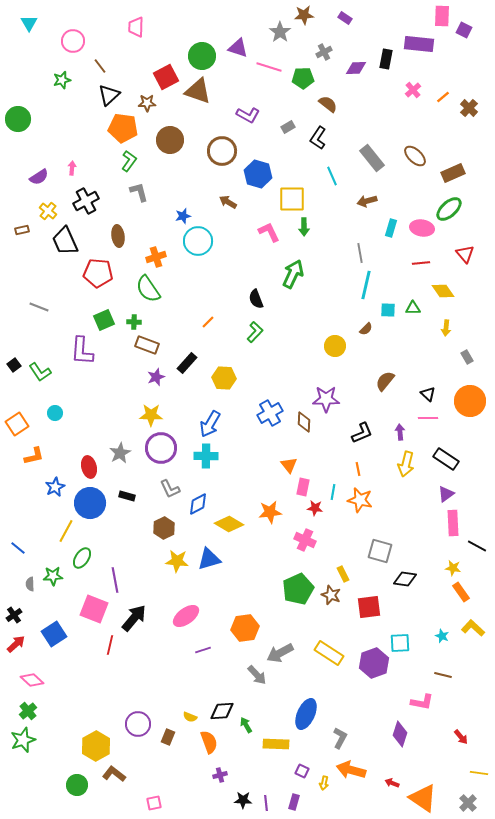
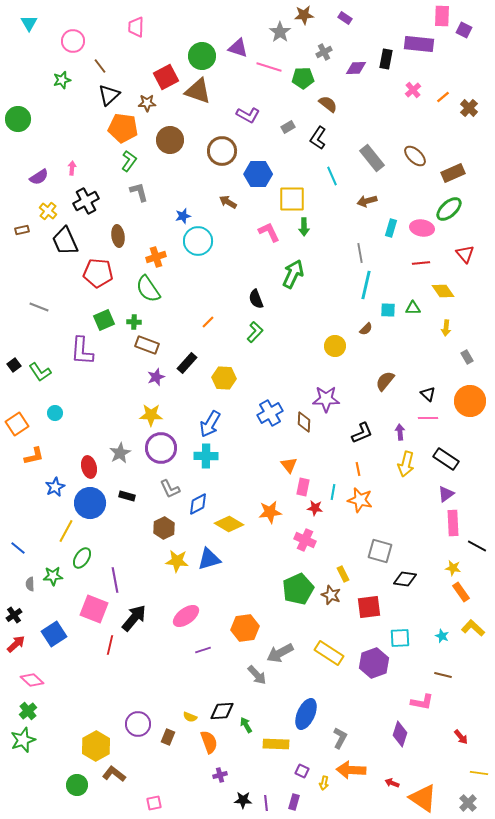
blue hexagon at (258, 174): rotated 16 degrees counterclockwise
cyan square at (400, 643): moved 5 px up
orange arrow at (351, 770): rotated 12 degrees counterclockwise
